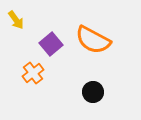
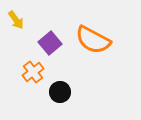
purple square: moved 1 px left, 1 px up
orange cross: moved 1 px up
black circle: moved 33 px left
